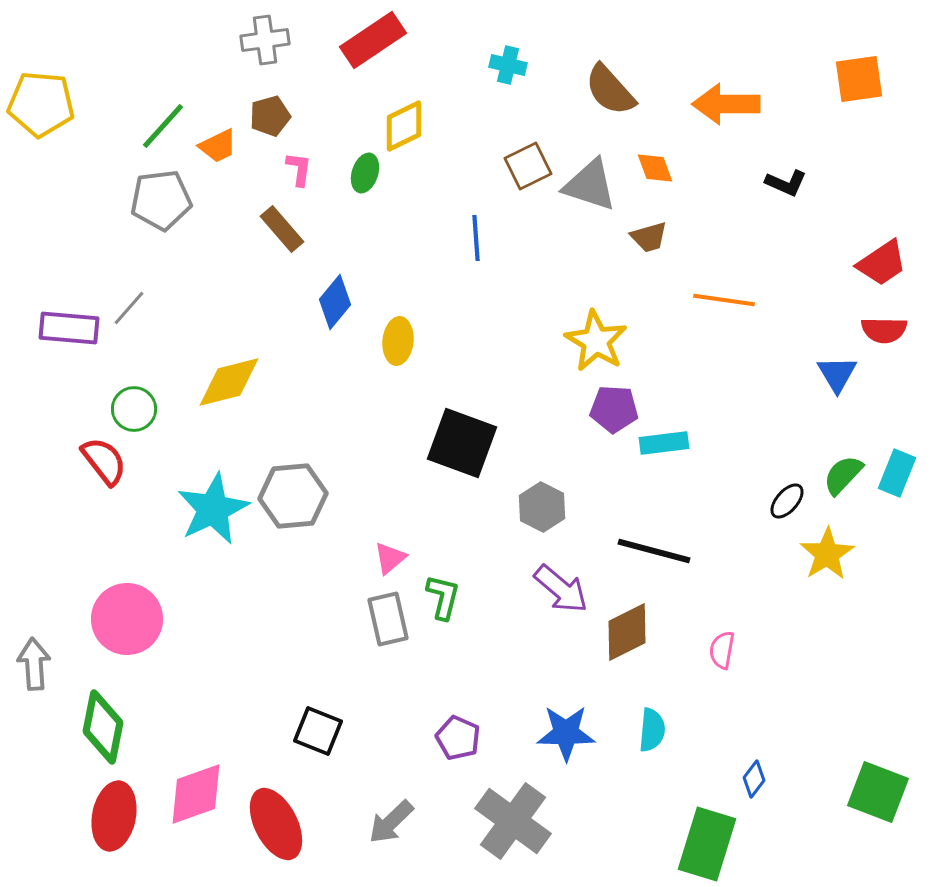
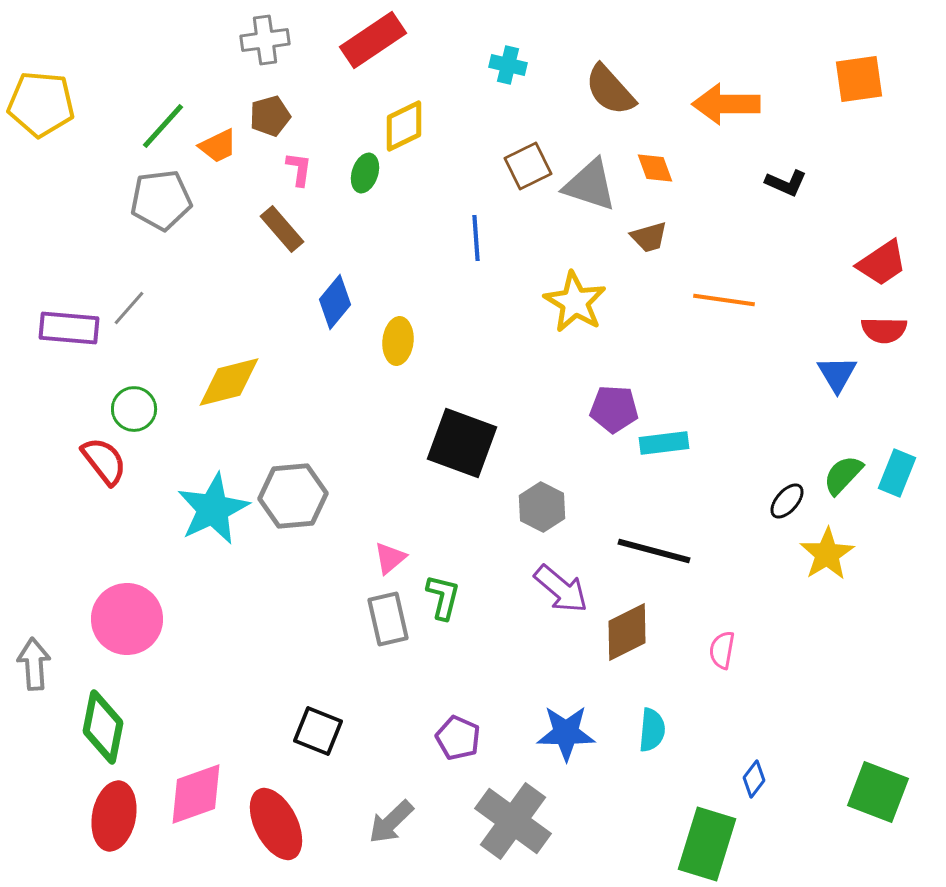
yellow star at (596, 341): moved 21 px left, 39 px up
